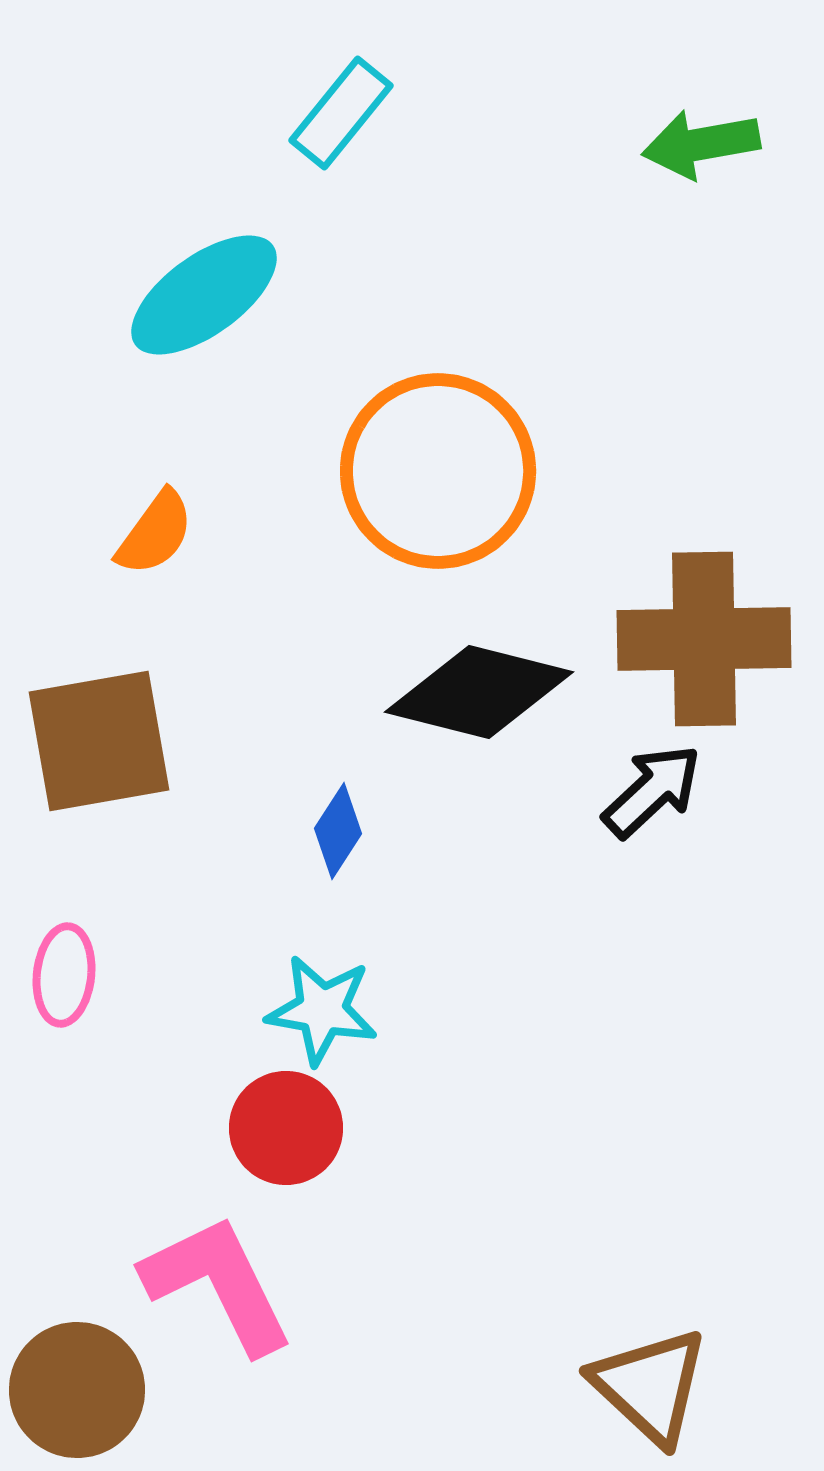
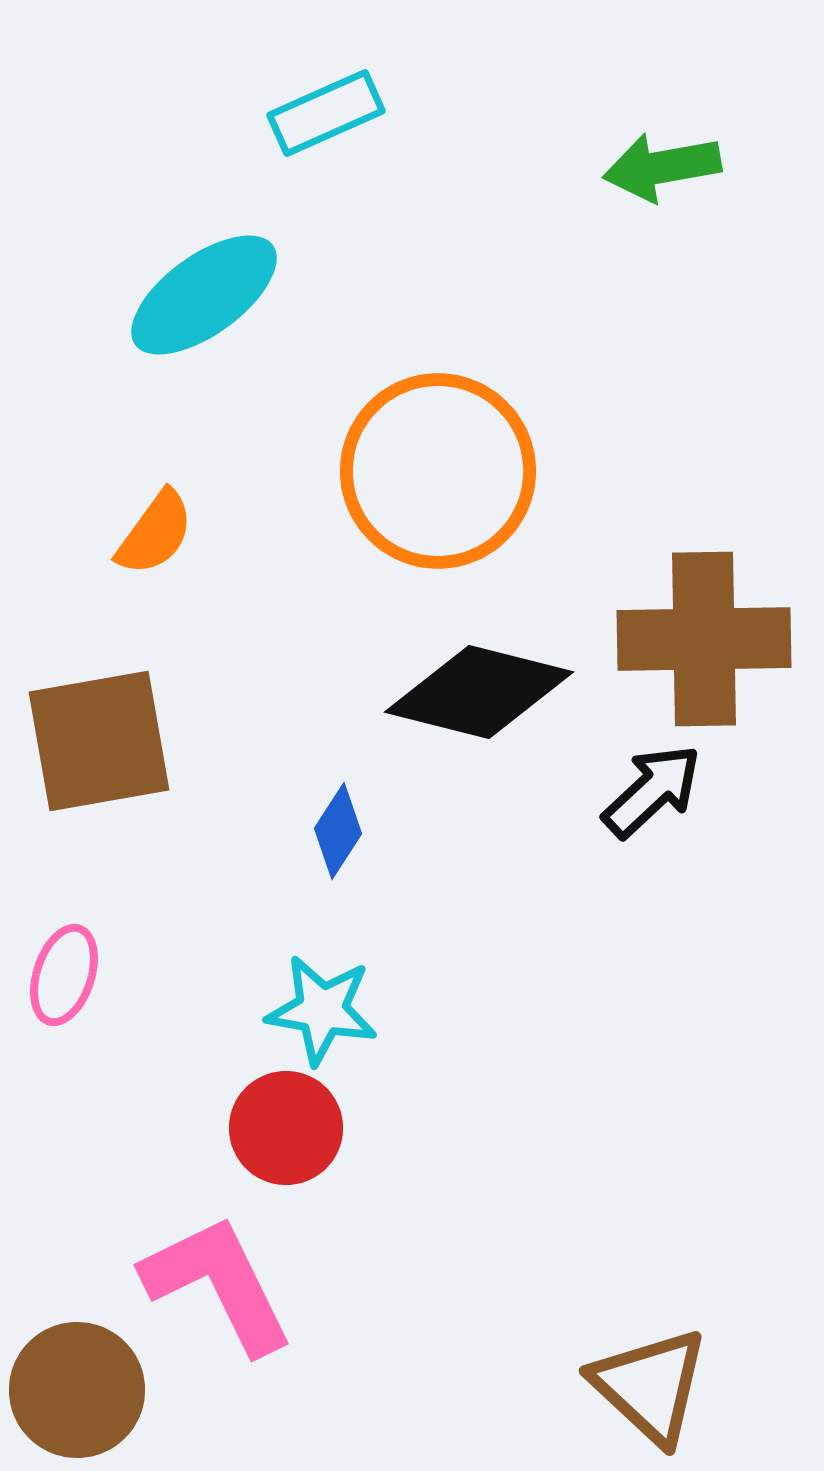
cyan rectangle: moved 15 px left; rotated 27 degrees clockwise
green arrow: moved 39 px left, 23 px down
pink ellipse: rotated 12 degrees clockwise
